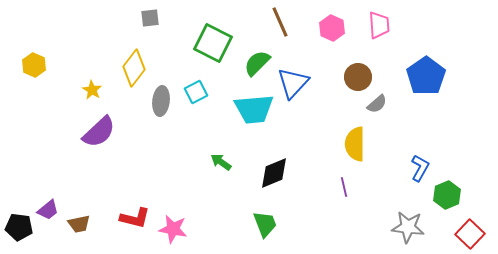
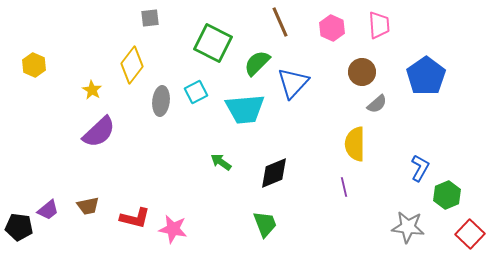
yellow diamond: moved 2 px left, 3 px up
brown circle: moved 4 px right, 5 px up
cyan trapezoid: moved 9 px left
brown trapezoid: moved 9 px right, 18 px up
